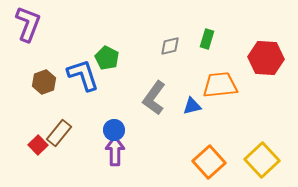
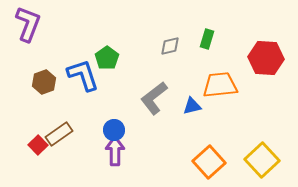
green pentagon: rotated 10 degrees clockwise
gray L-shape: rotated 16 degrees clockwise
brown rectangle: moved 1 px down; rotated 16 degrees clockwise
